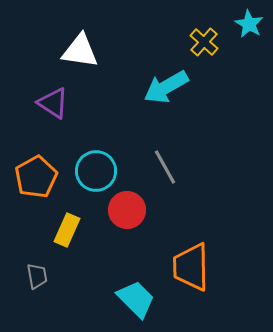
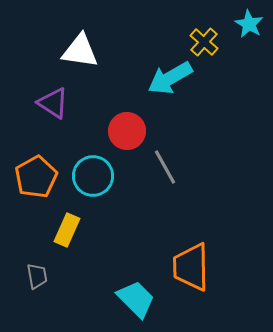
cyan arrow: moved 4 px right, 9 px up
cyan circle: moved 3 px left, 5 px down
red circle: moved 79 px up
